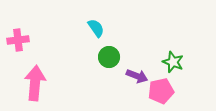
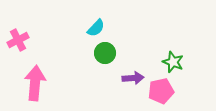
cyan semicircle: rotated 78 degrees clockwise
pink cross: rotated 20 degrees counterclockwise
green circle: moved 4 px left, 4 px up
purple arrow: moved 4 px left, 2 px down; rotated 25 degrees counterclockwise
